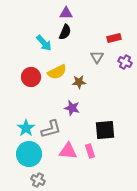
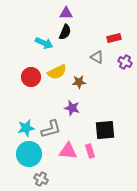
cyan arrow: rotated 24 degrees counterclockwise
gray triangle: rotated 32 degrees counterclockwise
cyan star: rotated 24 degrees clockwise
gray cross: moved 3 px right, 1 px up
